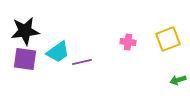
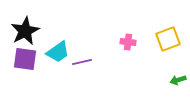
black star: rotated 20 degrees counterclockwise
